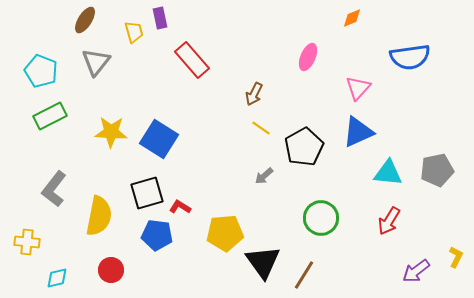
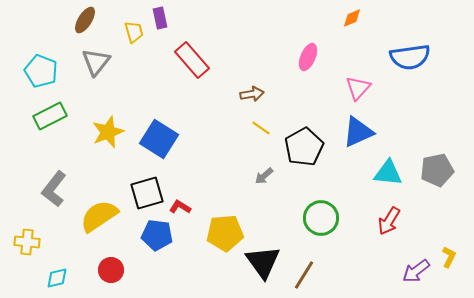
brown arrow: moved 2 px left; rotated 125 degrees counterclockwise
yellow star: moved 3 px left; rotated 24 degrees counterclockwise
yellow semicircle: rotated 135 degrees counterclockwise
yellow L-shape: moved 7 px left
